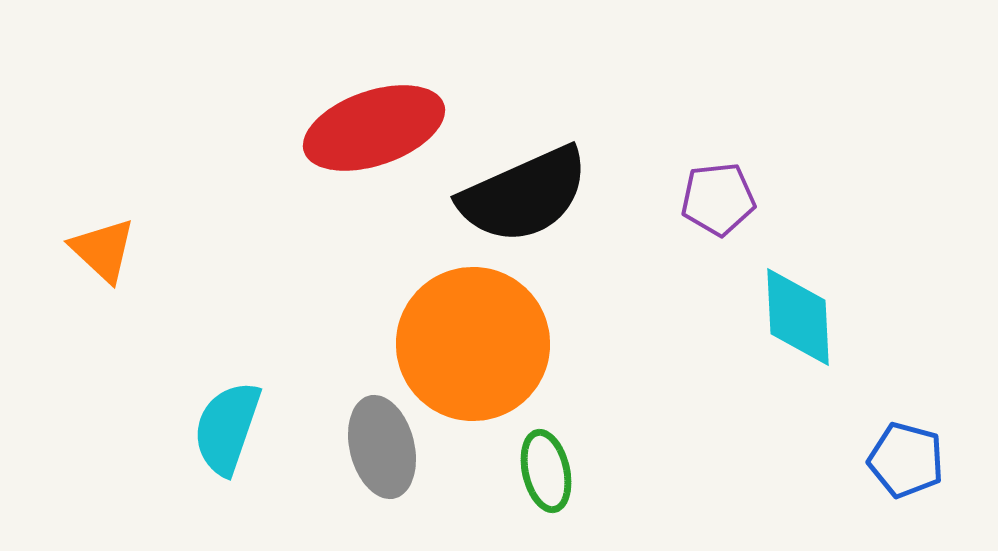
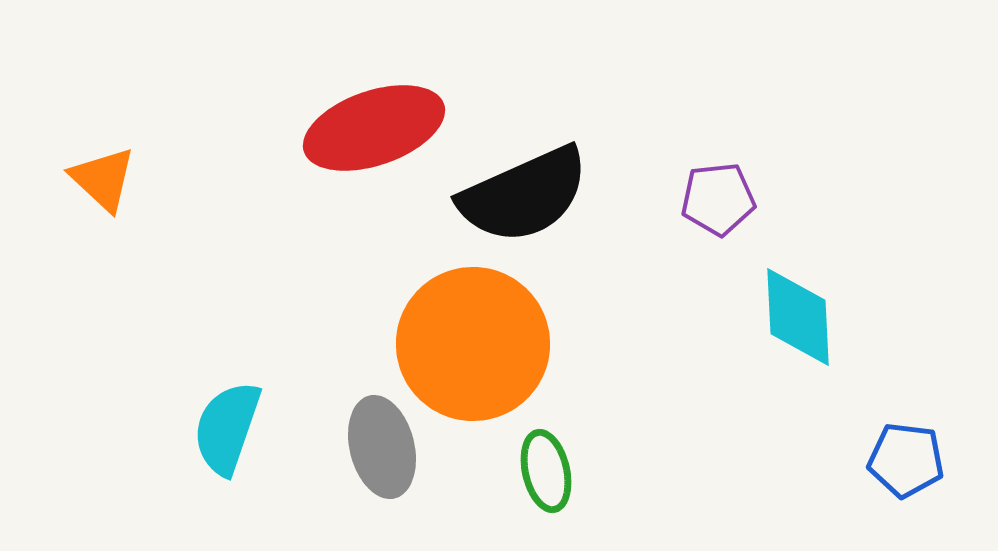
orange triangle: moved 71 px up
blue pentagon: rotated 8 degrees counterclockwise
